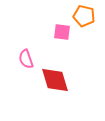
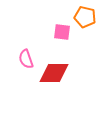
orange pentagon: moved 1 px right, 1 px down
red diamond: moved 1 px left, 7 px up; rotated 72 degrees counterclockwise
